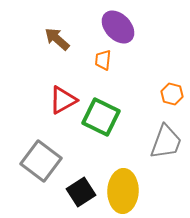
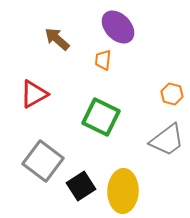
red triangle: moved 29 px left, 6 px up
gray trapezoid: moved 1 px right, 2 px up; rotated 33 degrees clockwise
gray square: moved 2 px right
black square: moved 6 px up
